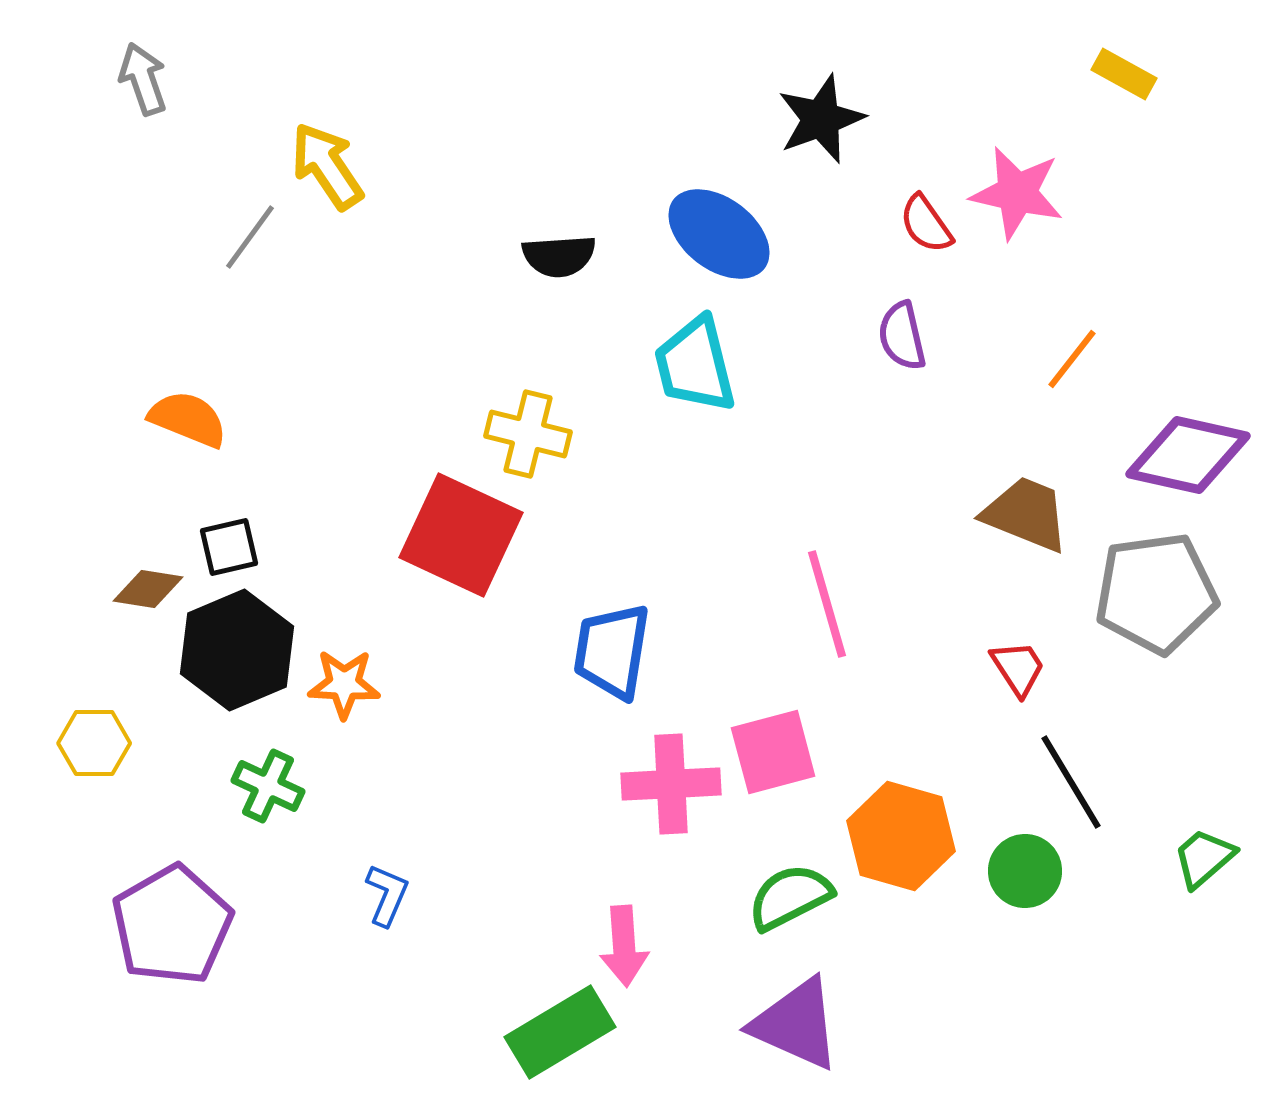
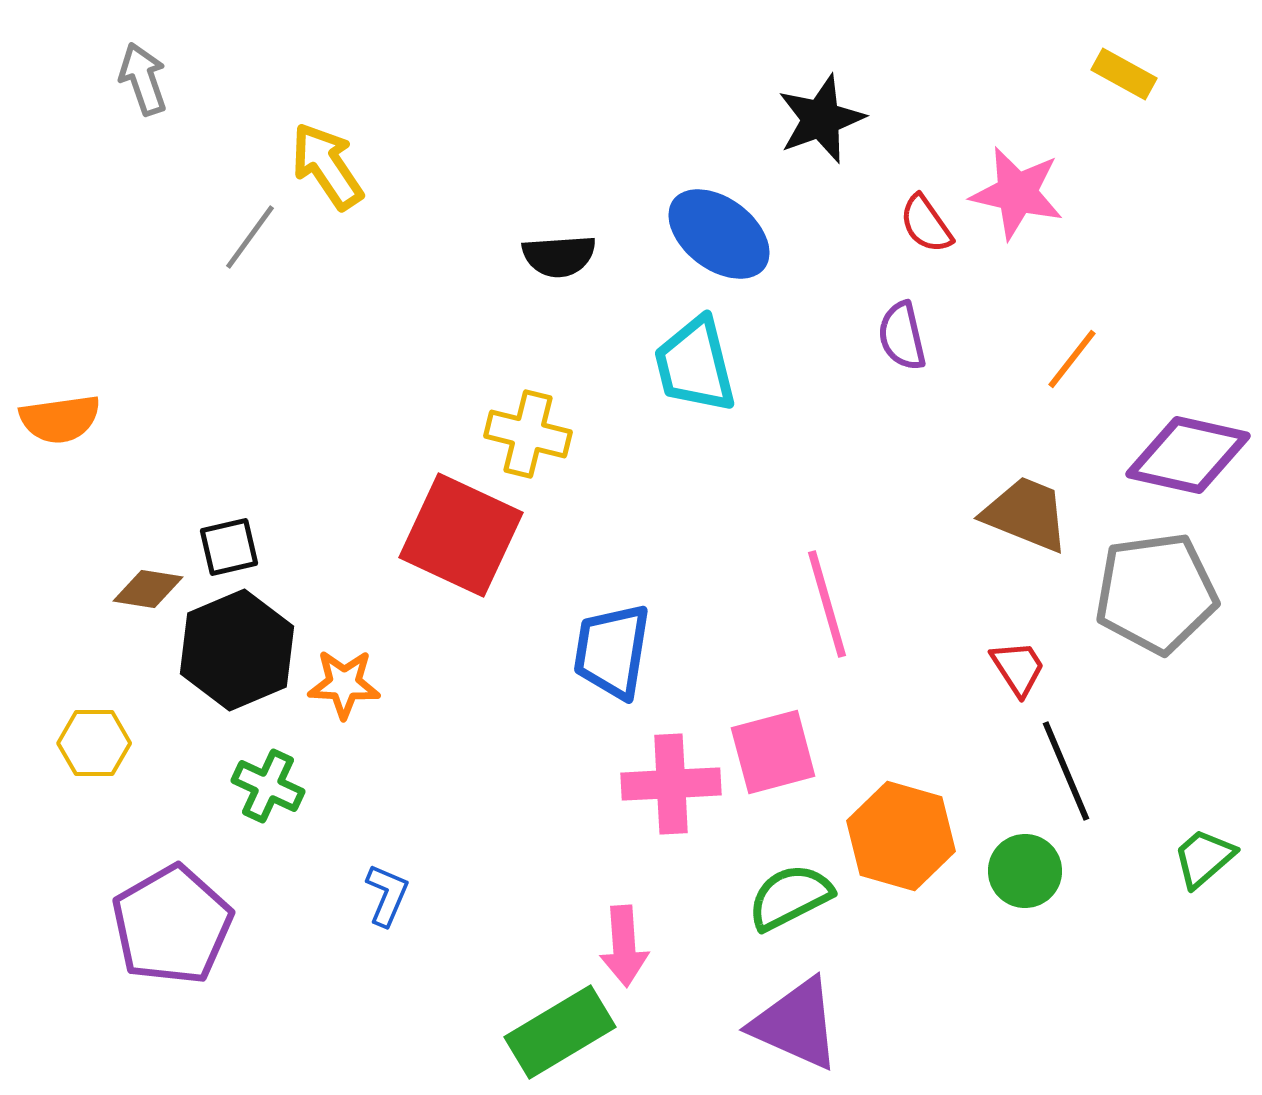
orange semicircle: moved 128 px left; rotated 150 degrees clockwise
black line: moved 5 px left, 11 px up; rotated 8 degrees clockwise
